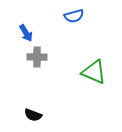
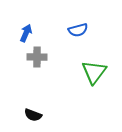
blue semicircle: moved 4 px right, 14 px down
blue arrow: rotated 126 degrees counterclockwise
green triangle: rotated 44 degrees clockwise
